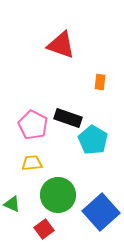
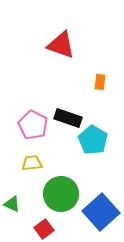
green circle: moved 3 px right, 1 px up
